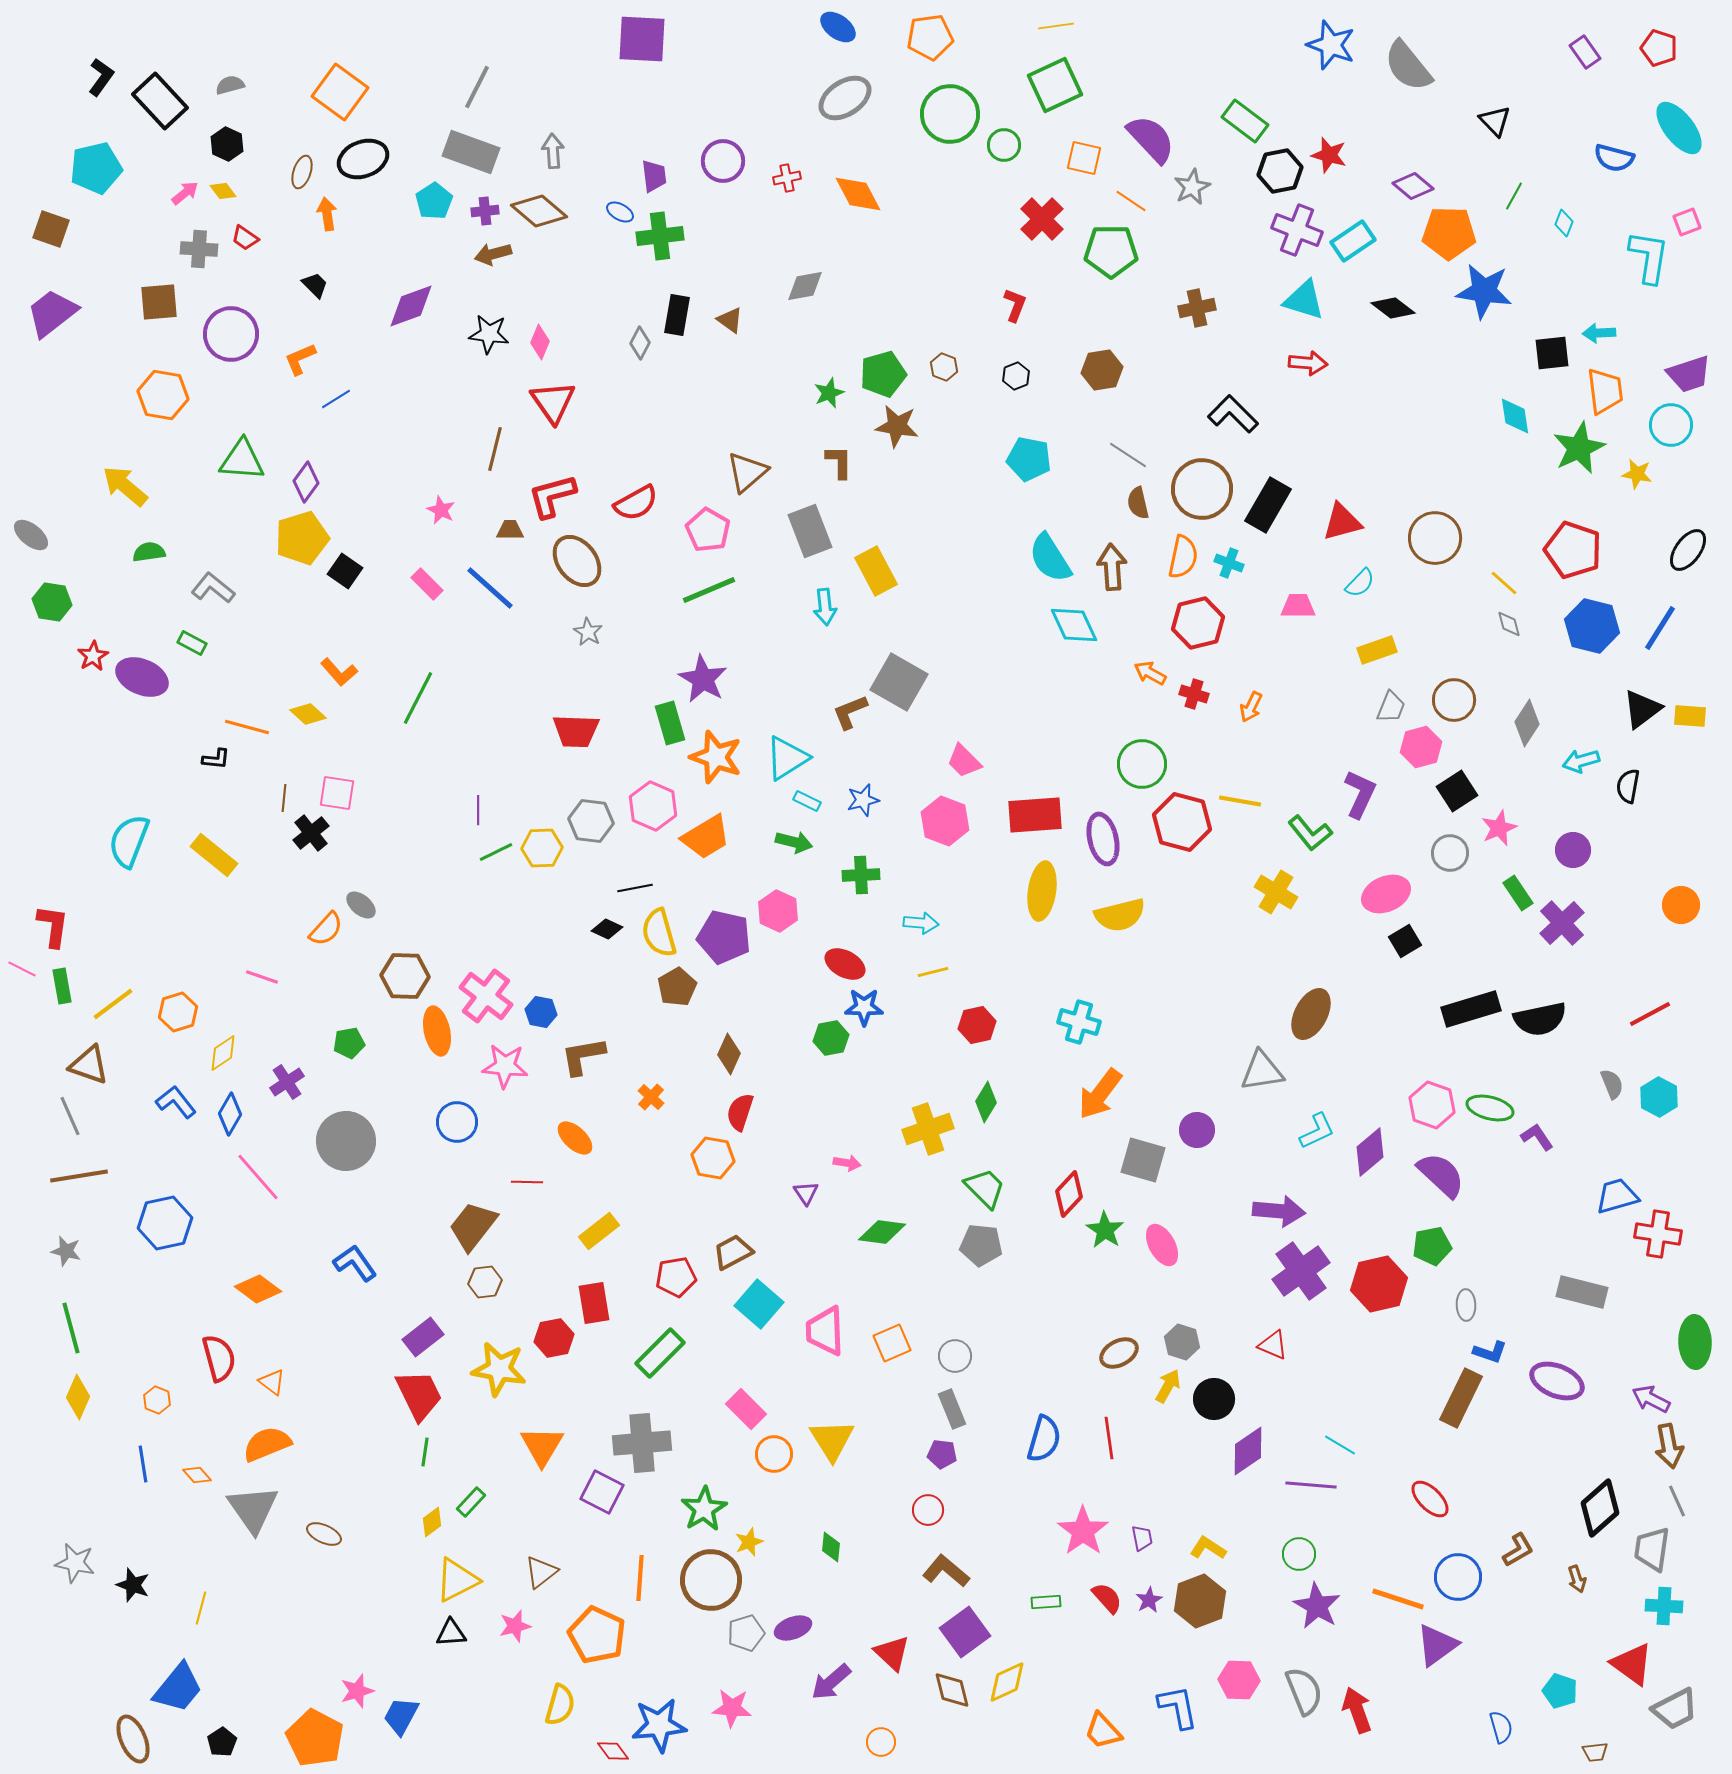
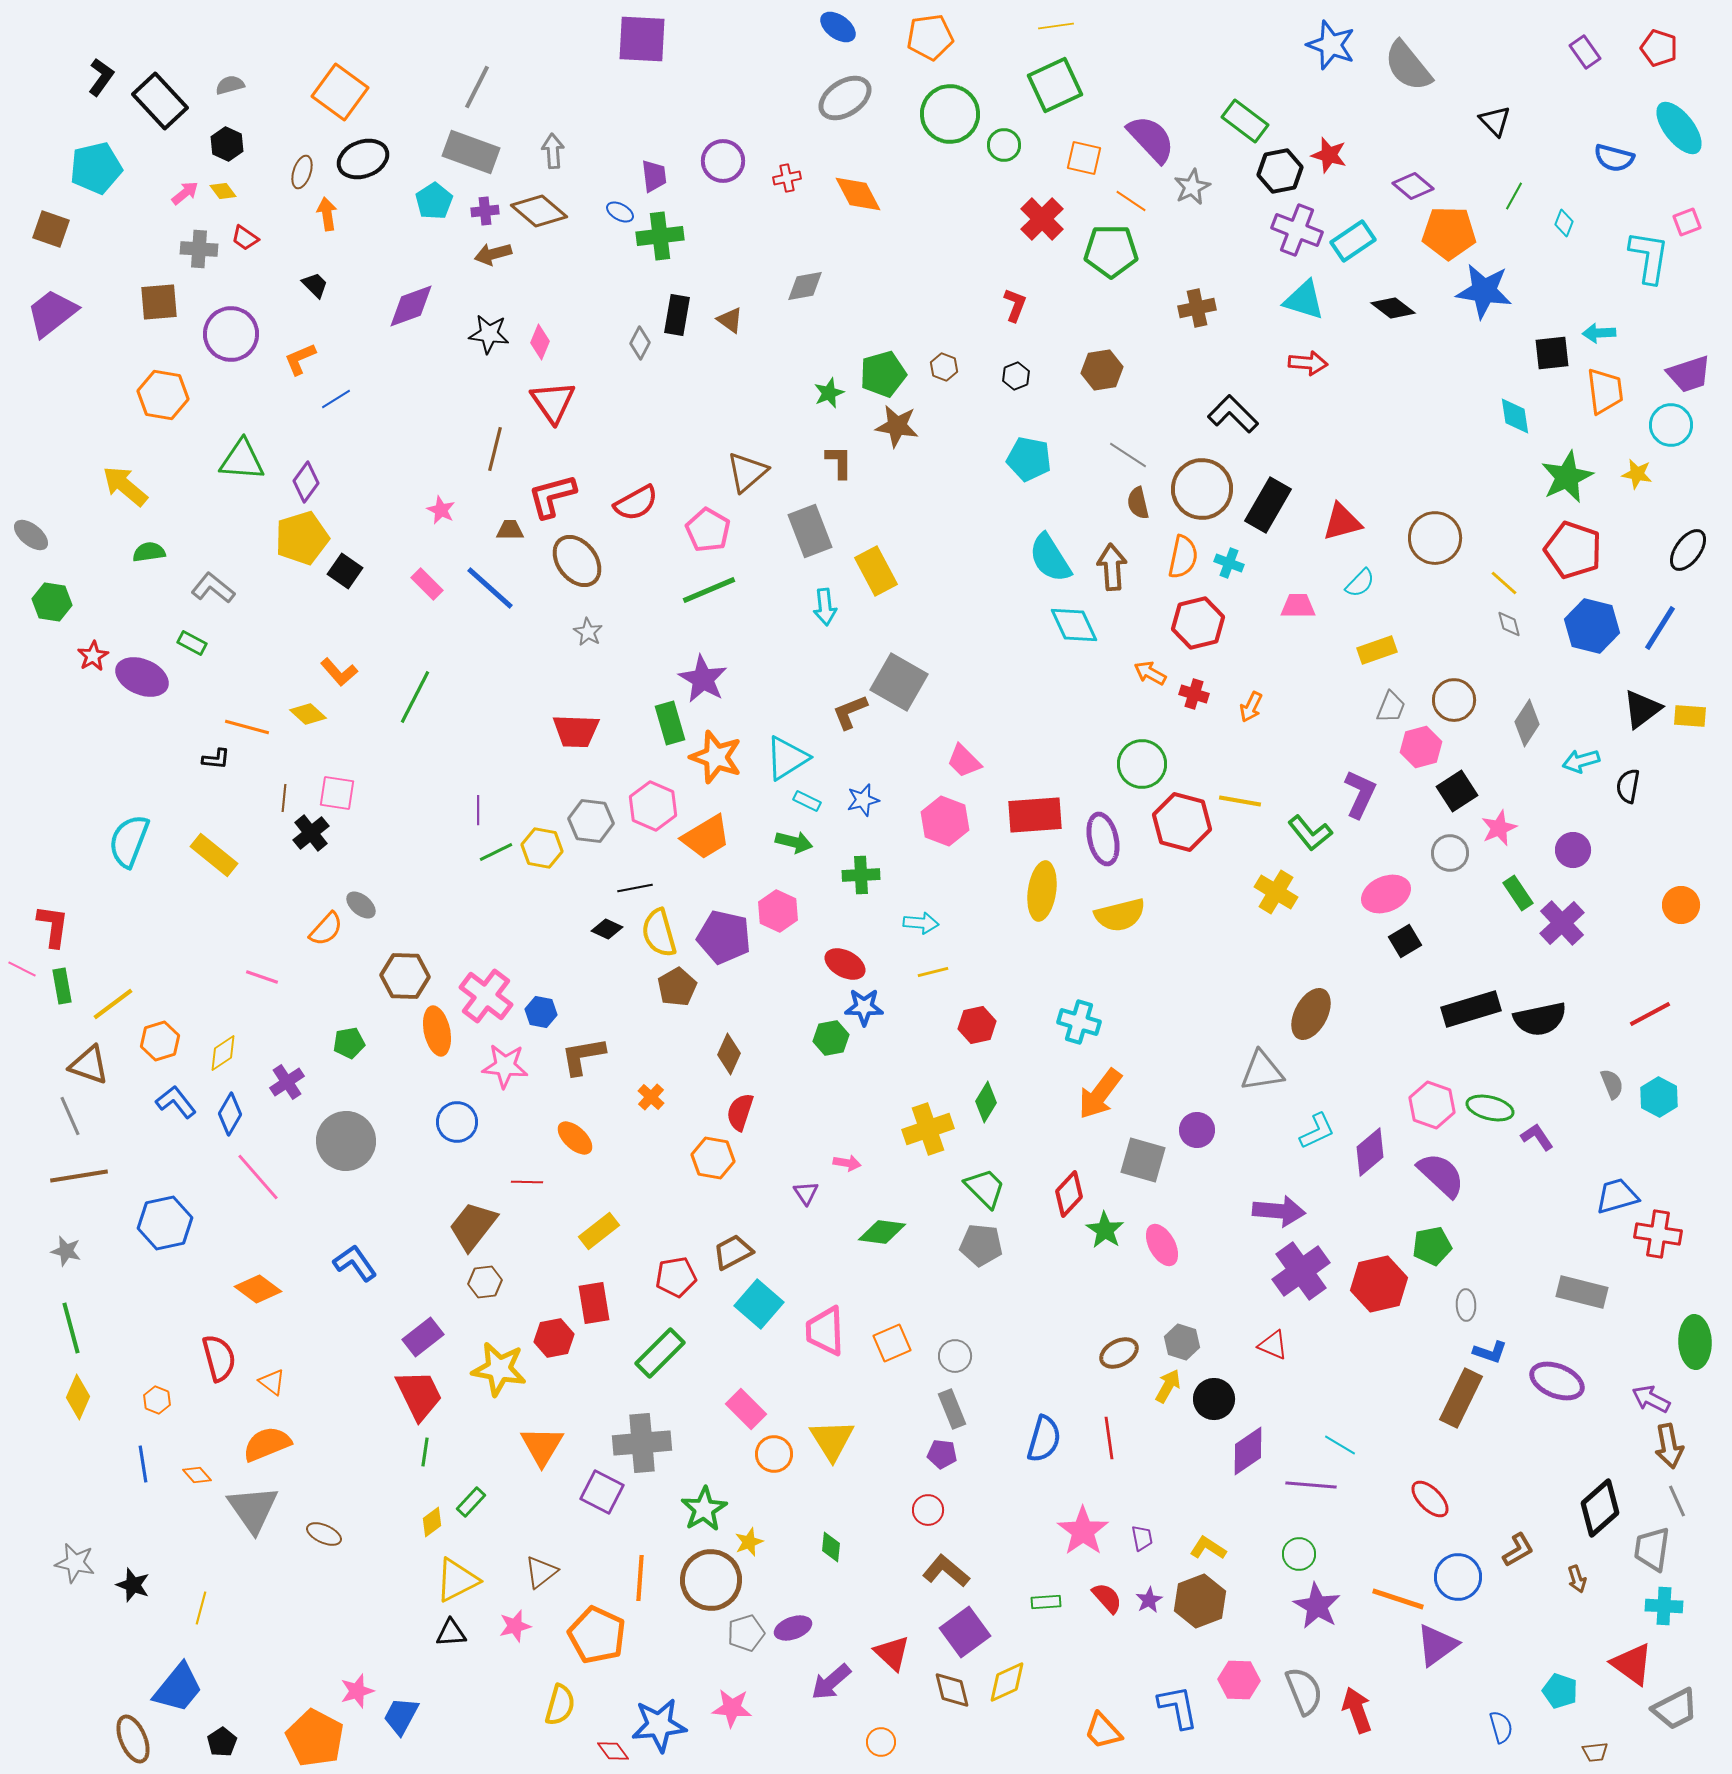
green star at (1579, 448): moved 12 px left, 29 px down
green line at (418, 698): moved 3 px left, 1 px up
yellow hexagon at (542, 848): rotated 12 degrees clockwise
orange hexagon at (178, 1012): moved 18 px left, 29 px down
